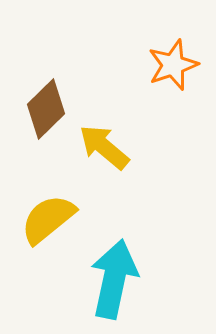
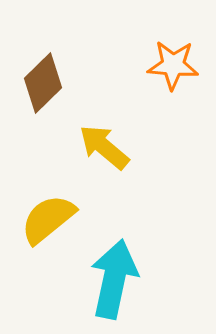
orange star: rotated 24 degrees clockwise
brown diamond: moved 3 px left, 26 px up
